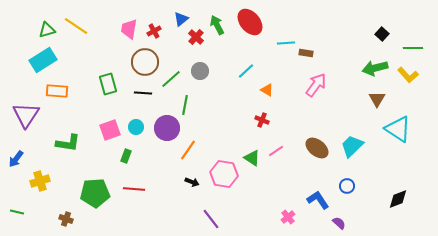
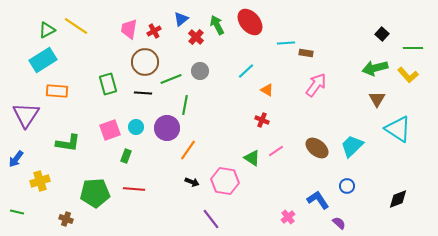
green triangle at (47, 30): rotated 12 degrees counterclockwise
green line at (171, 79): rotated 20 degrees clockwise
pink hexagon at (224, 174): moved 1 px right, 7 px down
